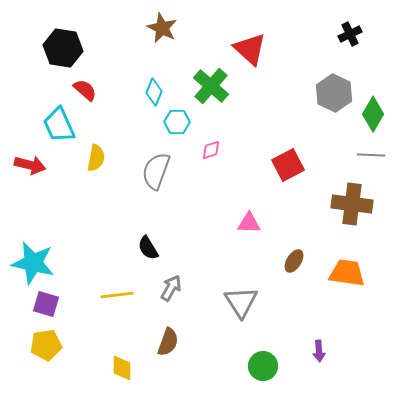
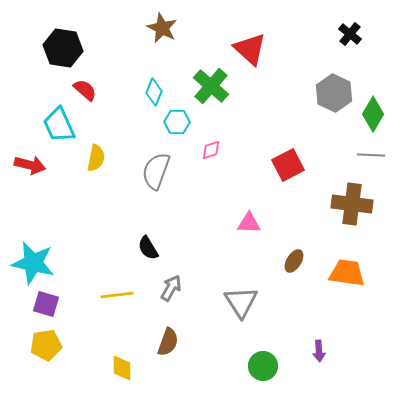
black cross: rotated 25 degrees counterclockwise
